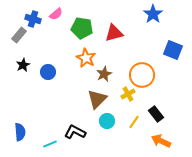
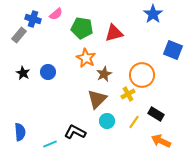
black star: moved 8 px down; rotated 16 degrees counterclockwise
black rectangle: rotated 21 degrees counterclockwise
